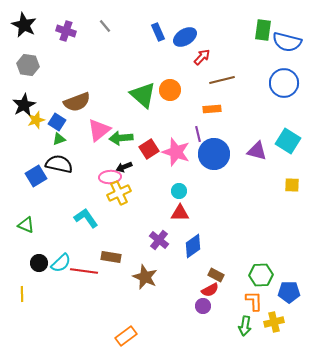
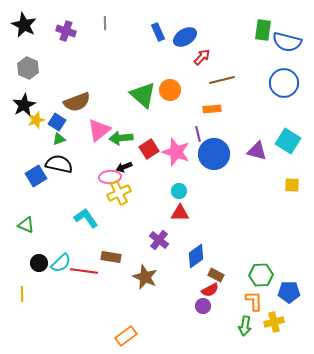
gray line at (105, 26): moved 3 px up; rotated 40 degrees clockwise
gray hexagon at (28, 65): moved 3 px down; rotated 15 degrees clockwise
blue diamond at (193, 246): moved 3 px right, 10 px down
